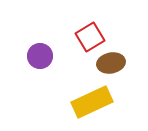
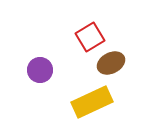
purple circle: moved 14 px down
brown ellipse: rotated 16 degrees counterclockwise
